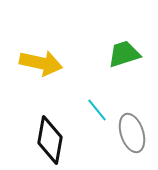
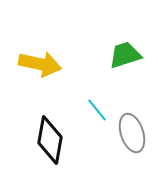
green trapezoid: moved 1 px right, 1 px down
yellow arrow: moved 1 px left, 1 px down
